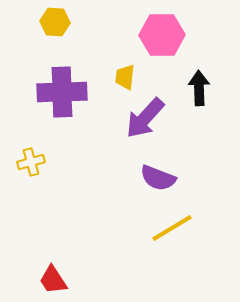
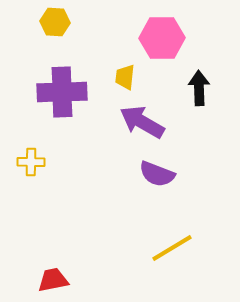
pink hexagon: moved 3 px down
purple arrow: moved 3 px left, 4 px down; rotated 78 degrees clockwise
yellow cross: rotated 16 degrees clockwise
purple semicircle: moved 1 px left, 4 px up
yellow line: moved 20 px down
red trapezoid: rotated 112 degrees clockwise
